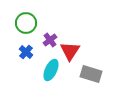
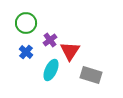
gray rectangle: moved 1 px down
